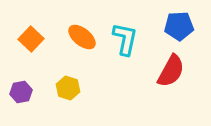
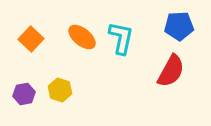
cyan L-shape: moved 4 px left, 1 px up
yellow hexagon: moved 8 px left, 2 px down
purple hexagon: moved 3 px right, 2 px down
